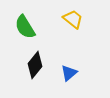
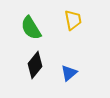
yellow trapezoid: moved 1 px down; rotated 40 degrees clockwise
green semicircle: moved 6 px right, 1 px down
